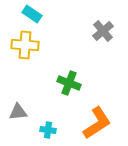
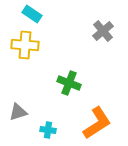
gray triangle: rotated 12 degrees counterclockwise
